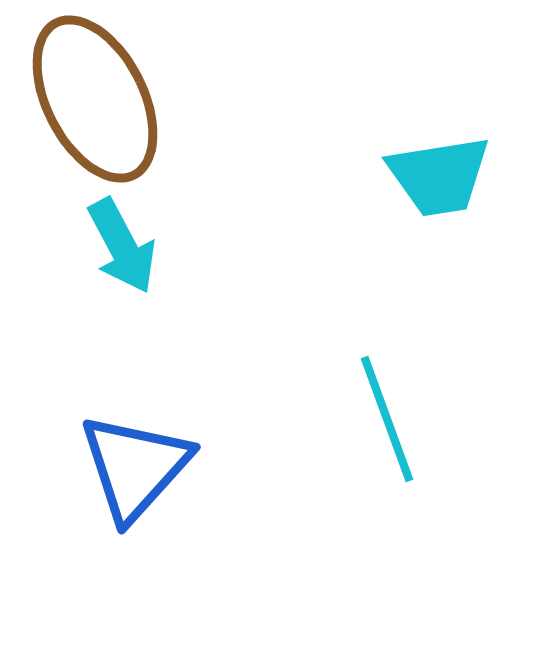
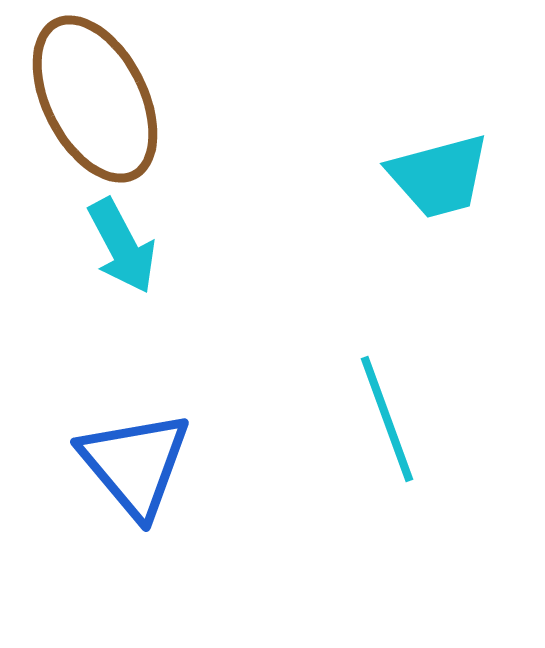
cyan trapezoid: rotated 6 degrees counterclockwise
blue triangle: moved 3 px up; rotated 22 degrees counterclockwise
